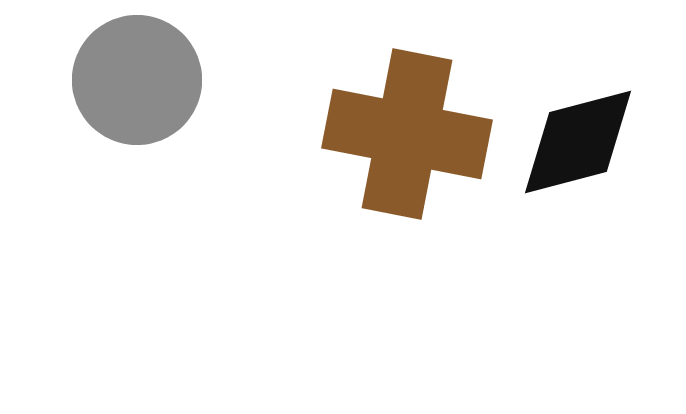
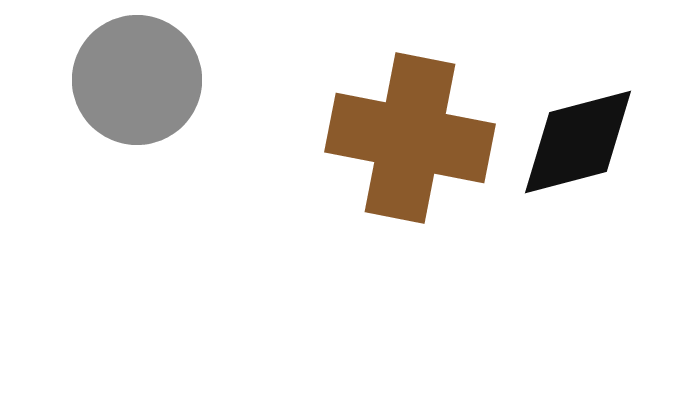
brown cross: moved 3 px right, 4 px down
